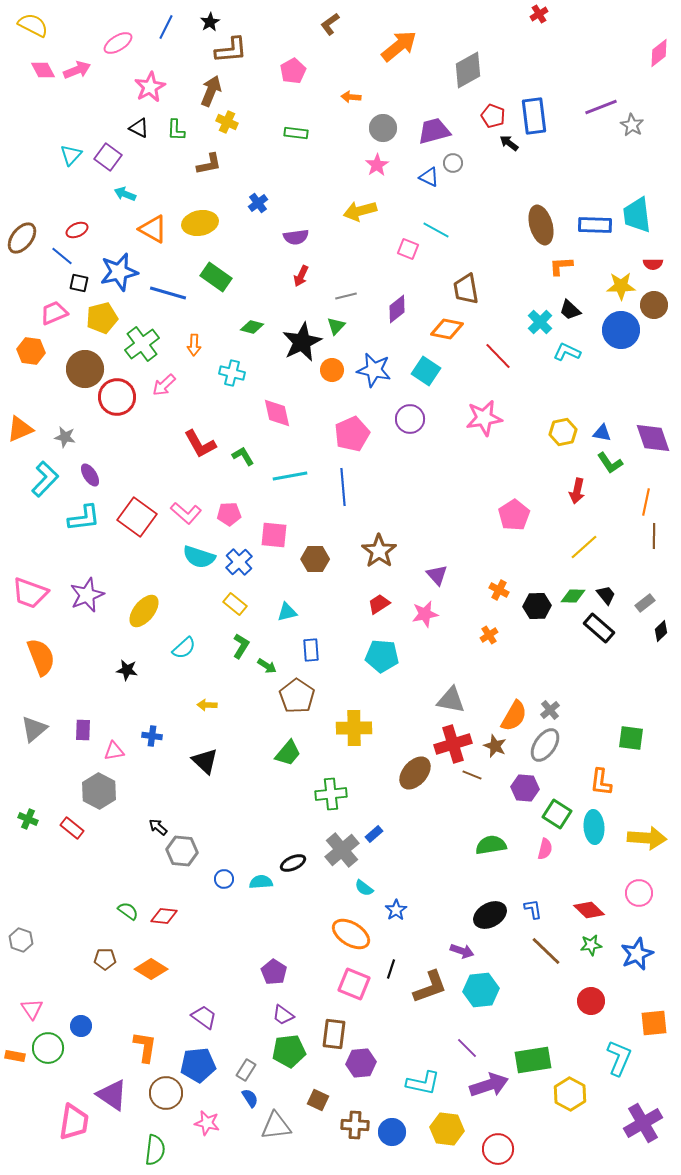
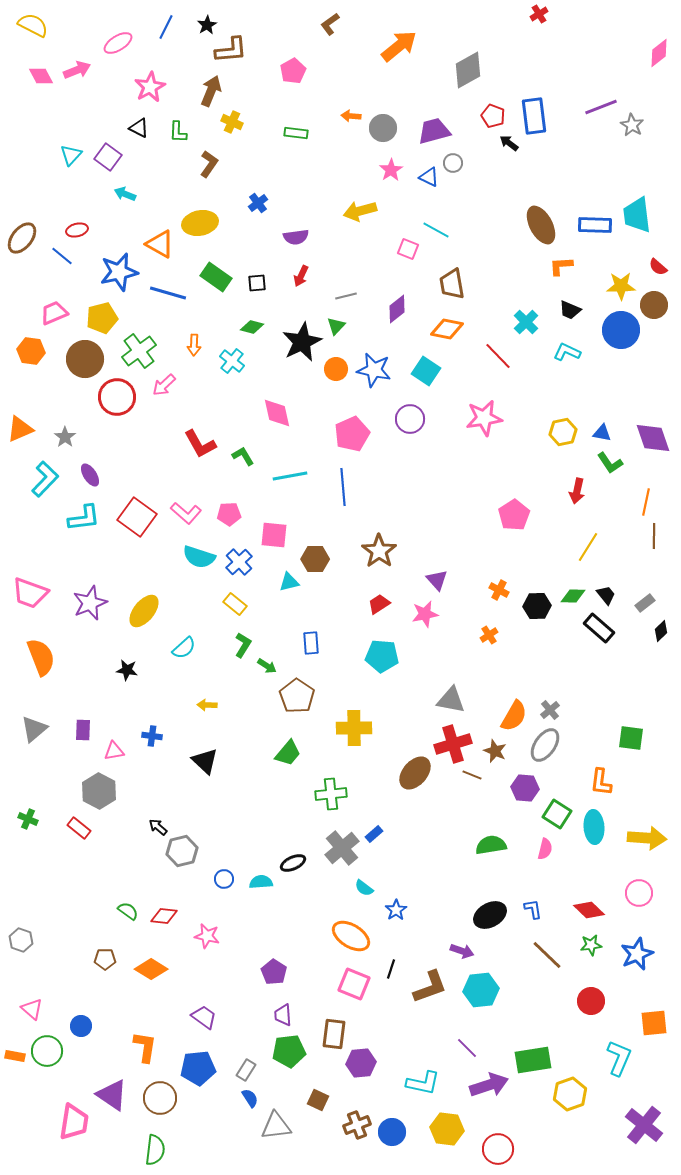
black star at (210, 22): moved 3 px left, 3 px down
pink diamond at (43, 70): moved 2 px left, 6 px down
orange arrow at (351, 97): moved 19 px down
yellow cross at (227, 122): moved 5 px right
green L-shape at (176, 130): moved 2 px right, 2 px down
brown L-shape at (209, 164): rotated 44 degrees counterclockwise
pink star at (377, 165): moved 14 px right, 5 px down
brown ellipse at (541, 225): rotated 12 degrees counterclockwise
orange triangle at (153, 229): moved 7 px right, 15 px down
red ellipse at (77, 230): rotated 10 degrees clockwise
red semicircle at (653, 264): moved 5 px right, 3 px down; rotated 42 degrees clockwise
black square at (79, 283): moved 178 px right; rotated 18 degrees counterclockwise
brown trapezoid at (466, 289): moved 14 px left, 5 px up
black trapezoid at (570, 310): rotated 20 degrees counterclockwise
cyan cross at (540, 322): moved 14 px left
green cross at (142, 344): moved 3 px left, 7 px down
brown circle at (85, 369): moved 10 px up
orange circle at (332, 370): moved 4 px right, 1 px up
cyan cross at (232, 373): moved 12 px up; rotated 25 degrees clockwise
gray star at (65, 437): rotated 25 degrees clockwise
yellow line at (584, 547): moved 4 px right; rotated 16 degrees counterclockwise
purple triangle at (437, 575): moved 5 px down
purple star at (87, 595): moved 3 px right, 8 px down
cyan triangle at (287, 612): moved 2 px right, 30 px up
green L-shape at (241, 646): moved 2 px right, 1 px up
blue rectangle at (311, 650): moved 7 px up
brown star at (495, 746): moved 5 px down
red rectangle at (72, 828): moved 7 px right
gray cross at (342, 850): moved 2 px up
gray hexagon at (182, 851): rotated 20 degrees counterclockwise
orange ellipse at (351, 934): moved 2 px down
brown line at (546, 951): moved 1 px right, 4 px down
pink triangle at (32, 1009): rotated 15 degrees counterclockwise
purple trapezoid at (283, 1015): rotated 50 degrees clockwise
green circle at (48, 1048): moved 1 px left, 3 px down
blue pentagon at (198, 1065): moved 3 px down
brown circle at (166, 1093): moved 6 px left, 5 px down
yellow hexagon at (570, 1094): rotated 12 degrees clockwise
pink star at (207, 1123): moved 187 px up
purple cross at (643, 1123): moved 1 px right, 2 px down; rotated 21 degrees counterclockwise
brown cross at (355, 1125): moved 2 px right; rotated 24 degrees counterclockwise
